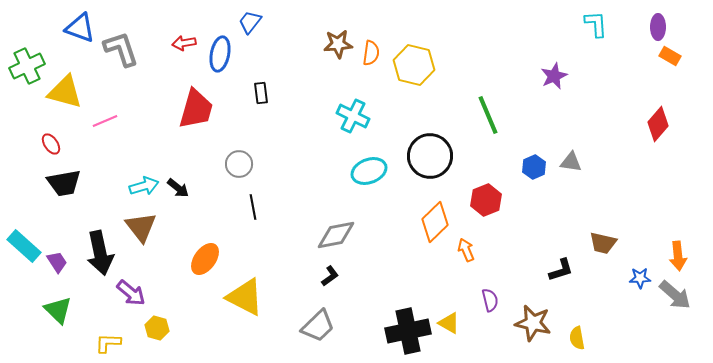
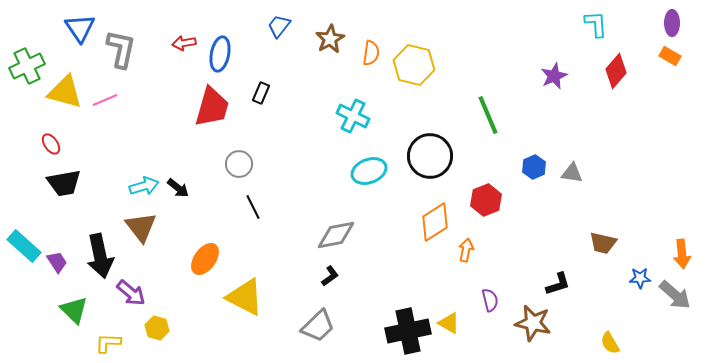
blue trapezoid at (250, 22): moved 29 px right, 4 px down
purple ellipse at (658, 27): moved 14 px right, 4 px up
blue triangle at (80, 28): rotated 36 degrees clockwise
brown star at (338, 44): moved 8 px left, 5 px up; rotated 24 degrees counterclockwise
gray L-shape at (121, 49): rotated 30 degrees clockwise
black rectangle at (261, 93): rotated 30 degrees clockwise
red trapezoid at (196, 109): moved 16 px right, 2 px up
pink line at (105, 121): moved 21 px up
red diamond at (658, 124): moved 42 px left, 53 px up
gray triangle at (571, 162): moved 1 px right, 11 px down
black line at (253, 207): rotated 15 degrees counterclockwise
orange diamond at (435, 222): rotated 12 degrees clockwise
orange arrow at (466, 250): rotated 35 degrees clockwise
black arrow at (100, 253): moved 3 px down
orange arrow at (678, 256): moved 4 px right, 2 px up
black L-shape at (561, 270): moved 3 px left, 14 px down
green triangle at (58, 310): moved 16 px right
yellow semicircle at (577, 338): moved 33 px right, 5 px down; rotated 20 degrees counterclockwise
